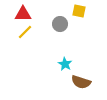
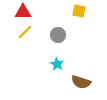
red triangle: moved 2 px up
gray circle: moved 2 px left, 11 px down
cyan star: moved 8 px left
